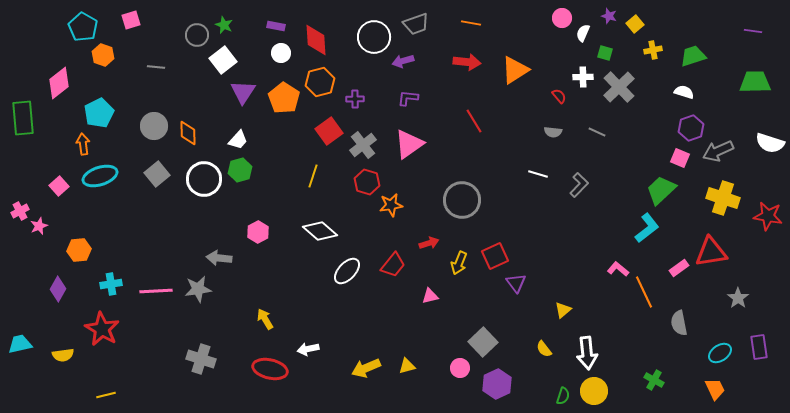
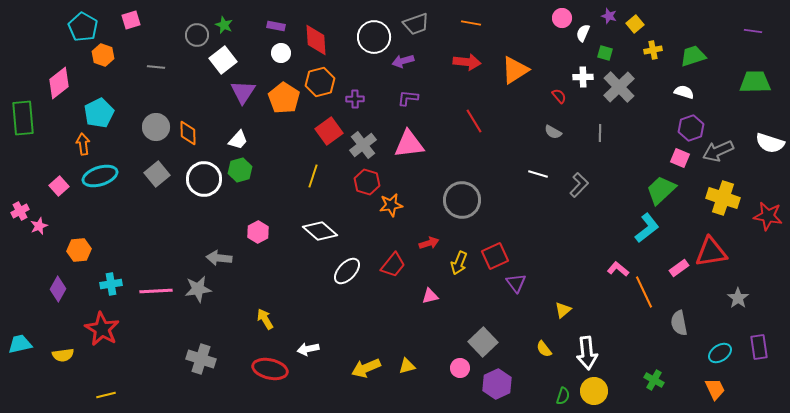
gray circle at (154, 126): moved 2 px right, 1 px down
gray semicircle at (553, 132): rotated 24 degrees clockwise
gray line at (597, 132): moved 3 px right, 1 px down; rotated 66 degrees clockwise
pink triangle at (409, 144): rotated 28 degrees clockwise
